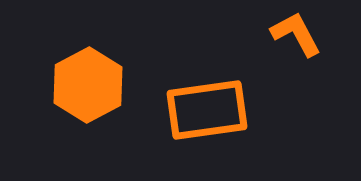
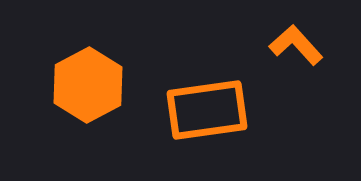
orange L-shape: moved 11 px down; rotated 14 degrees counterclockwise
